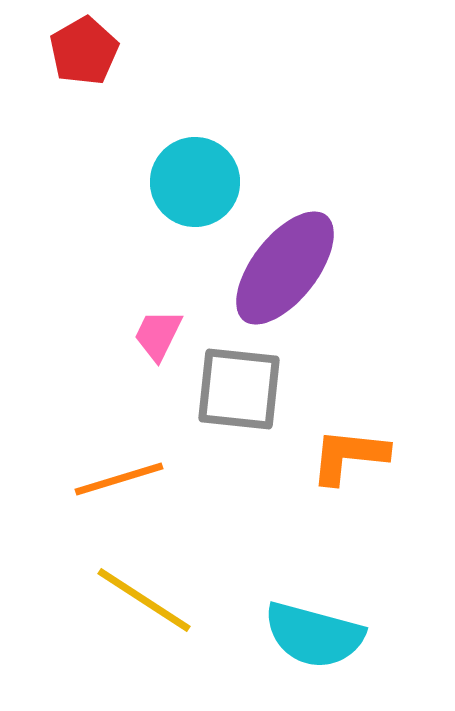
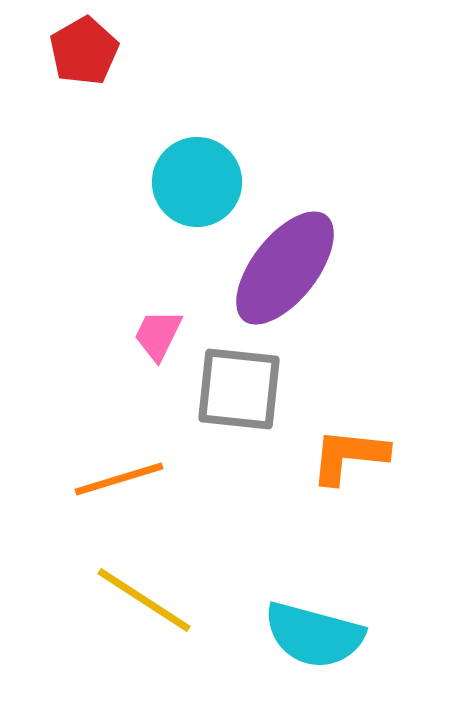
cyan circle: moved 2 px right
